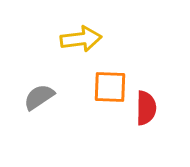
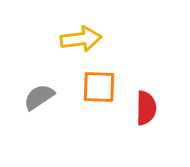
orange square: moved 11 px left
